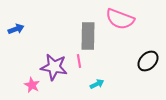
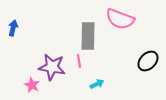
blue arrow: moved 3 px left, 1 px up; rotated 56 degrees counterclockwise
purple star: moved 2 px left
